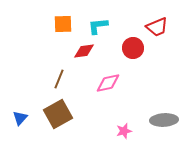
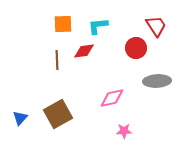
red trapezoid: moved 1 px left, 1 px up; rotated 100 degrees counterclockwise
red circle: moved 3 px right
brown line: moved 2 px left, 19 px up; rotated 24 degrees counterclockwise
pink diamond: moved 4 px right, 15 px down
gray ellipse: moved 7 px left, 39 px up
pink star: rotated 14 degrees clockwise
